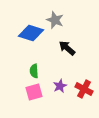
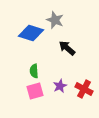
pink square: moved 1 px right, 1 px up
